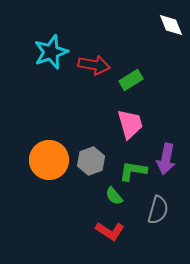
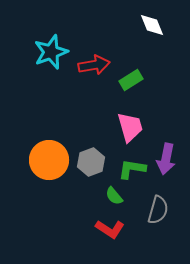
white diamond: moved 19 px left
red arrow: rotated 20 degrees counterclockwise
pink trapezoid: moved 3 px down
gray hexagon: moved 1 px down
green L-shape: moved 1 px left, 2 px up
red L-shape: moved 2 px up
